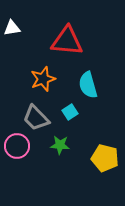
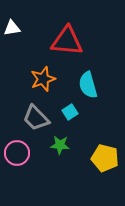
pink circle: moved 7 px down
